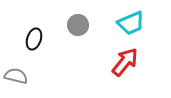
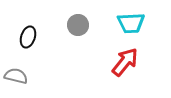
cyan trapezoid: rotated 20 degrees clockwise
black ellipse: moved 6 px left, 2 px up
